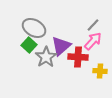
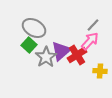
pink arrow: moved 3 px left
purple triangle: moved 5 px down
red cross: moved 1 px left, 2 px up; rotated 36 degrees counterclockwise
